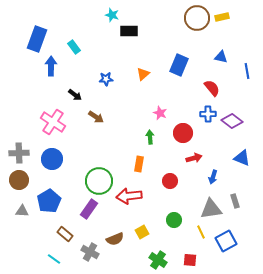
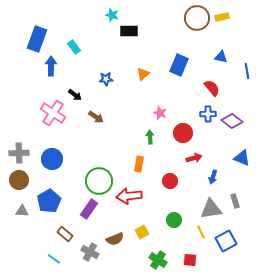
pink cross at (53, 122): moved 9 px up
